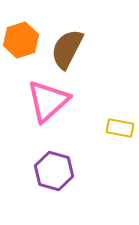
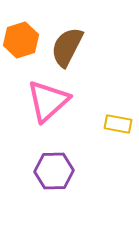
brown semicircle: moved 2 px up
yellow rectangle: moved 2 px left, 4 px up
purple hexagon: rotated 18 degrees counterclockwise
